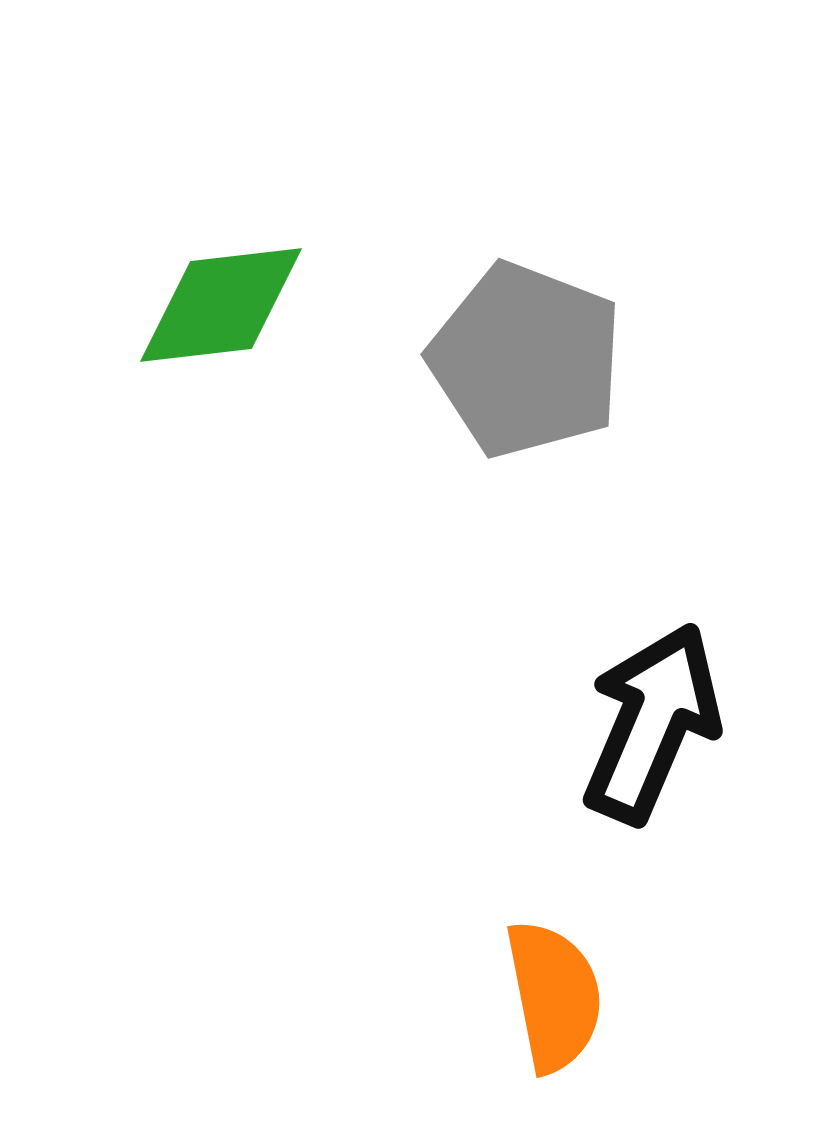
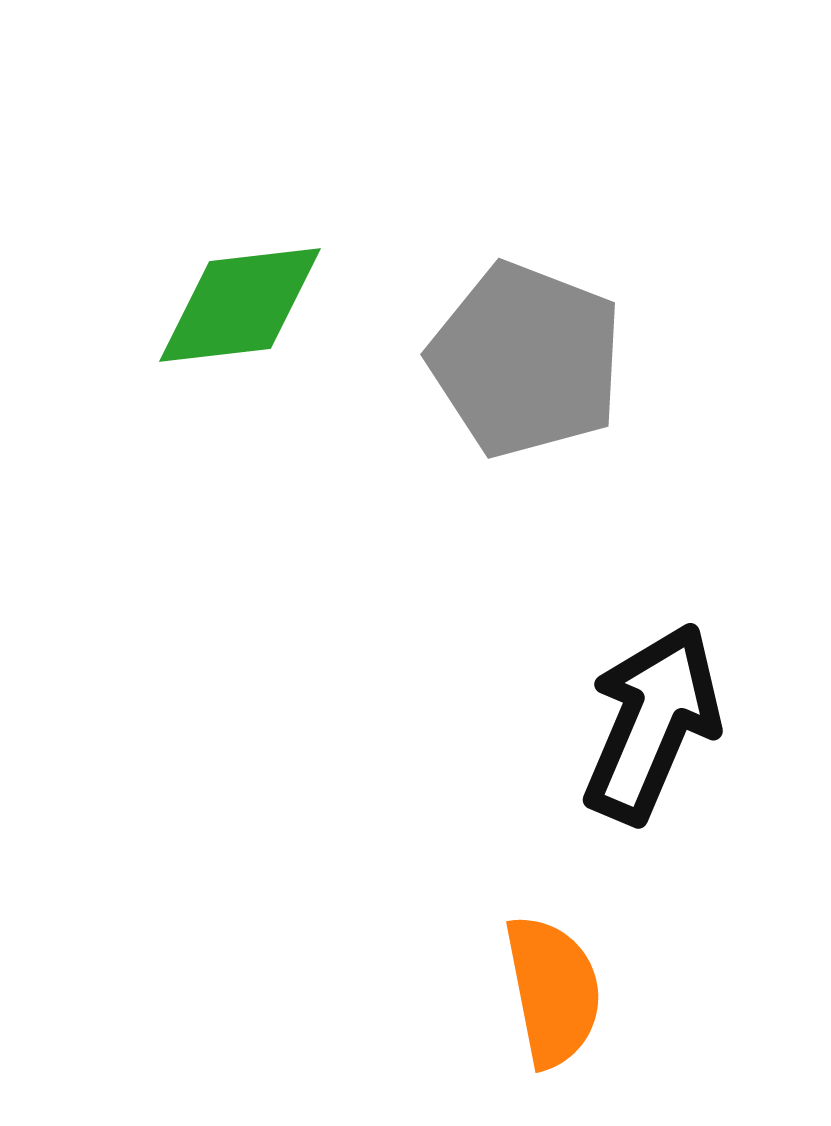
green diamond: moved 19 px right
orange semicircle: moved 1 px left, 5 px up
